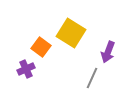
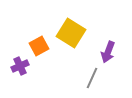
orange square: moved 2 px left, 1 px up; rotated 24 degrees clockwise
purple cross: moved 6 px left, 3 px up
